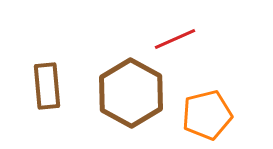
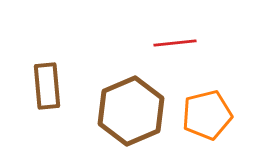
red line: moved 4 px down; rotated 18 degrees clockwise
brown hexagon: moved 18 px down; rotated 8 degrees clockwise
